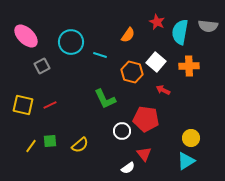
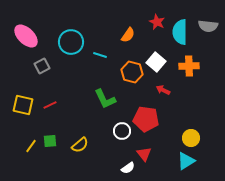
cyan semicircle: rotated 10 degrees counterclockwise
